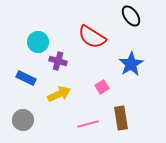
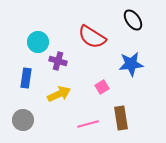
black ellipse: moved 2 px right, 4 px down
blue star: rotated 25 degrees clockwise
blue rectangle: rotated 72 degrees clockwise
